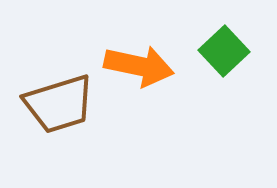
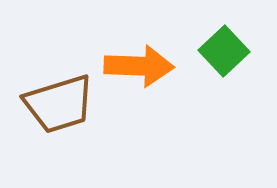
orange arrow: rotated 10 degrees counterclockwise
